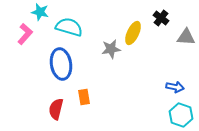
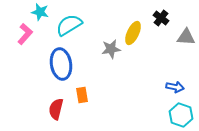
cyan semicircle: moved 2 px up; rotated 48 degrees counterclockwise
orange rectangle: moved 2 px left, 2 px up
